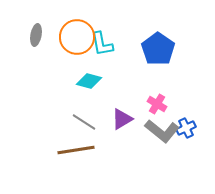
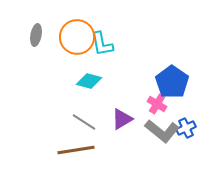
blue pentagon: moved 14 px right, 33 px down
